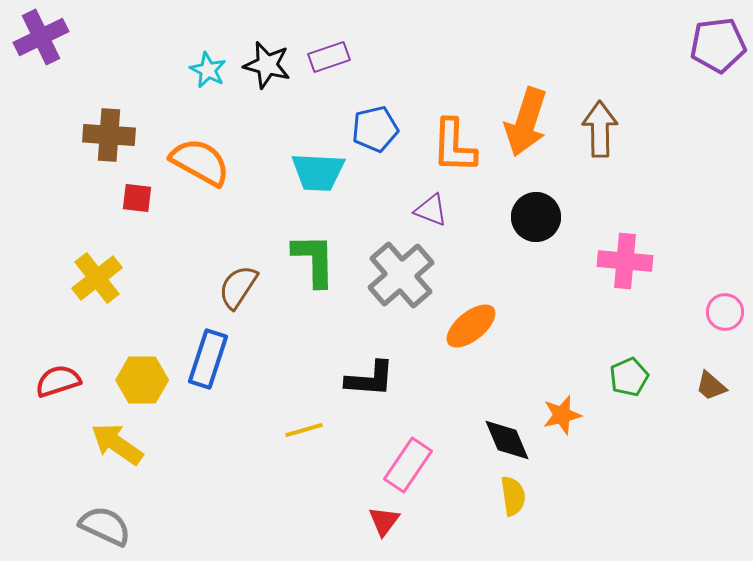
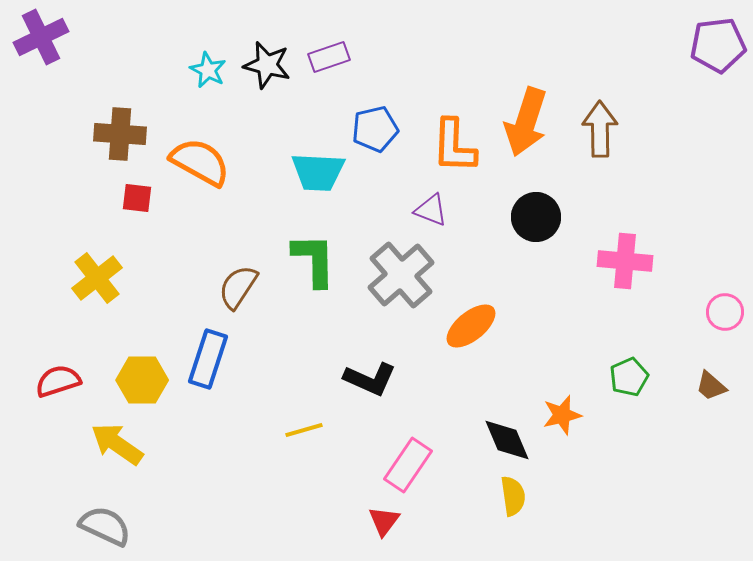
brown cross: moved 11 px right, 1 px up
black L-shape: rotated 20 degrees clockwise
